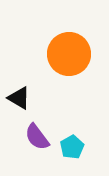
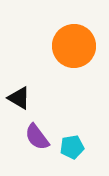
orange circle: moved 5 px right, 8 px up
cyan pentagon: rotated 20 degrees clockwise
